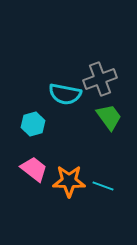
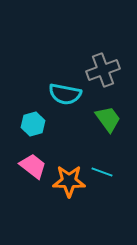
gray cross: moved 3 px right, 9 px up
green trapezoid: moved 1 px left, 2 px down
pink trapezoid: moved 1 px left, 3 px up
cyan line: moved 1 px left, 14 px up
